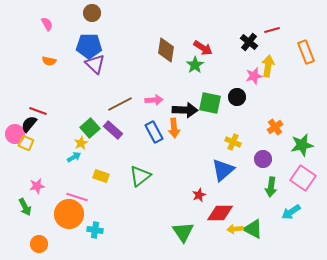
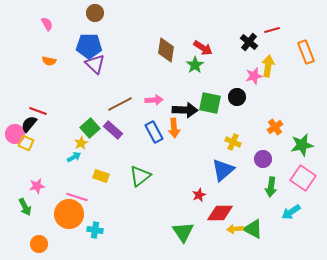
brown circle at (92, 13): moved 3 px right
